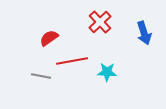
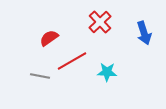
red line: rotated 20 degrees counterclockwise
gray line: moved 1 px left
